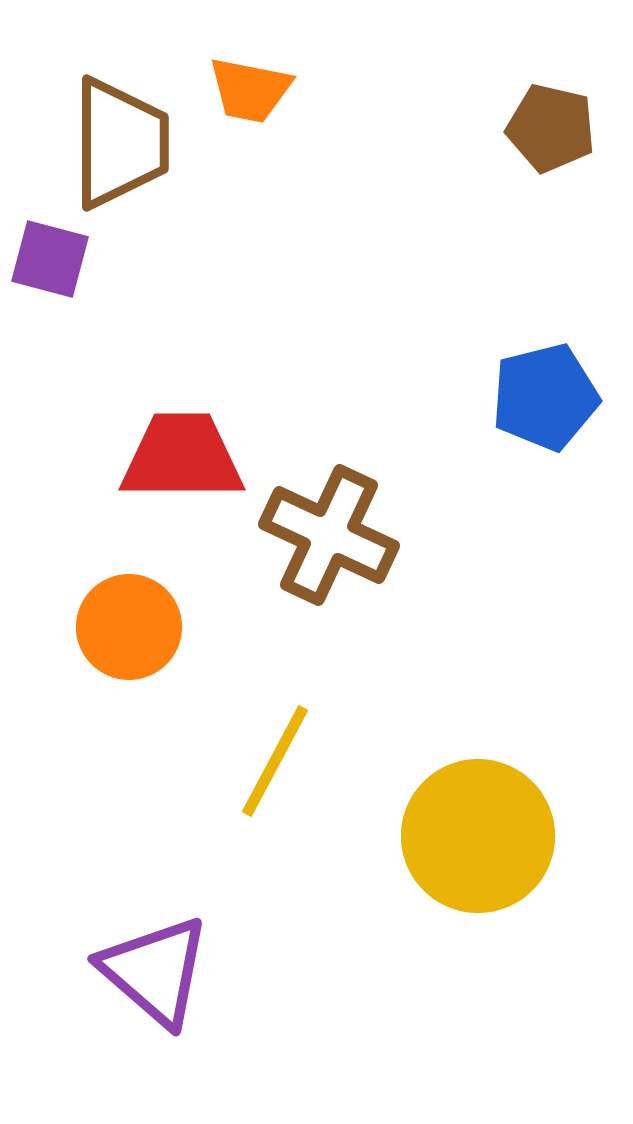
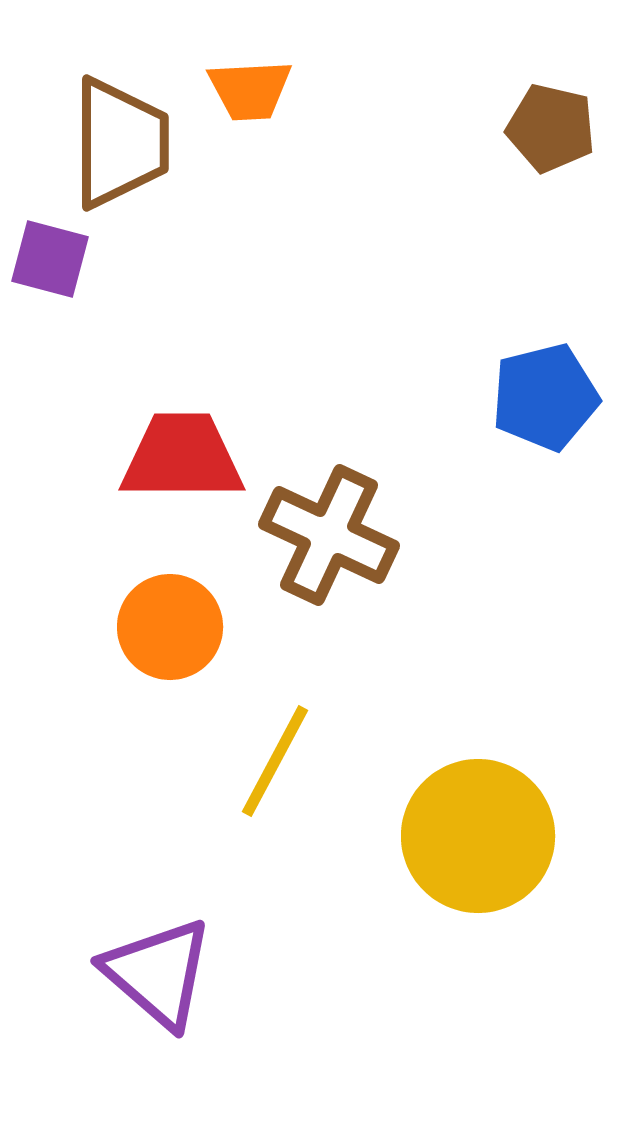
orange trapezoid: rotated 14 degrees counterclockwise
orange circle: moved 41 px right
purple triangle: moved 3 px right, 2 px down
